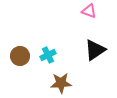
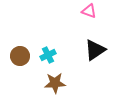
brown star: moved 6 px left
